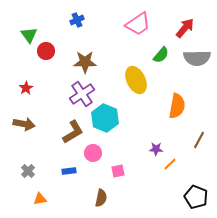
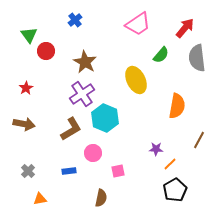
blue cross: moved 2 px left; rotated 16 degrees counterclockwise
gray semicircle: rotated 84 degrees clockwise
brown star: rotated 30 degrees clockwise
brown L-shape: moved 2 px left, 3 px up
black pentagon: moved 21 px left, 7 px up; rotated 20 degrees clockwise
